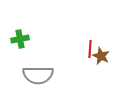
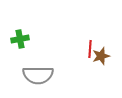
brown star: rotated 30 degrees clockwise
